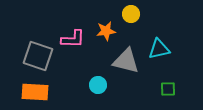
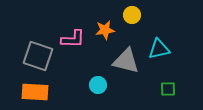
yellow circle: moved 1 px right, 1 px down
orange star: moved 1 px left, 1 px up
